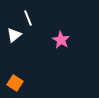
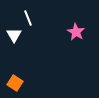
white triangle: rotated 21 degrees counterclockwise
pink star: moved 15 px right, 8 px up
